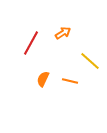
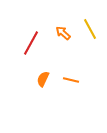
orange arrow: rotated 105 degrees counterclockwise
yellow line: moved 32 px up; rotated 20 degrees clockwise
orange line: moved 1 px right, 1 px up
